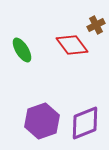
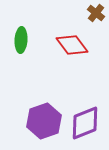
brown cross: moved 12 px up; rotated 24 degrees counterclockwise
green ellipse: moved 1 px left, 10 px up; rotated 35 degrees clockwise
purple hexagon: moved 2 px right
